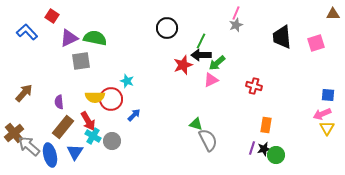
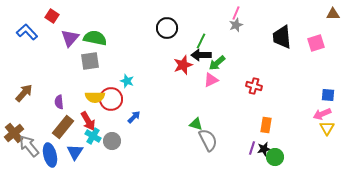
purple triangle: moved 1 px right; rotated 24 degrees counterclockwise
gray square: moved 9 px right
blue arrow: moved 2 px down
gray arrow: rotated 10 degrees clockwise
green circle: moved 1 px left, 2 px down
